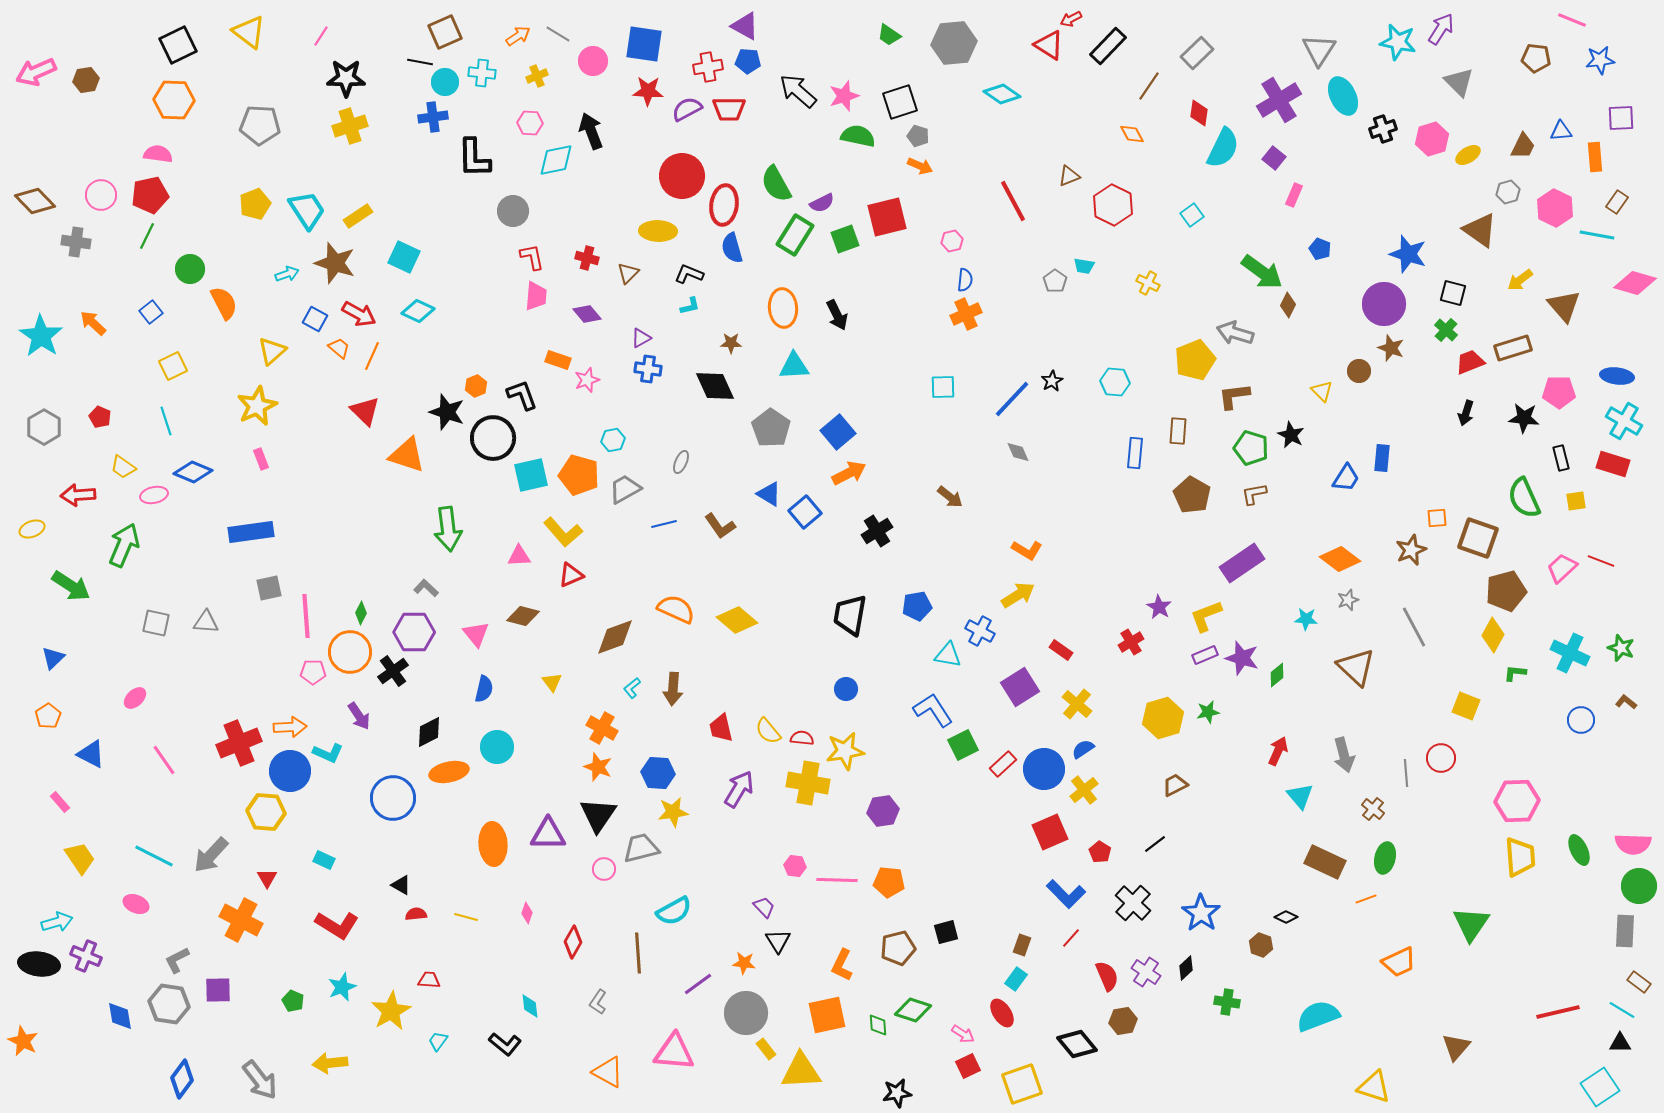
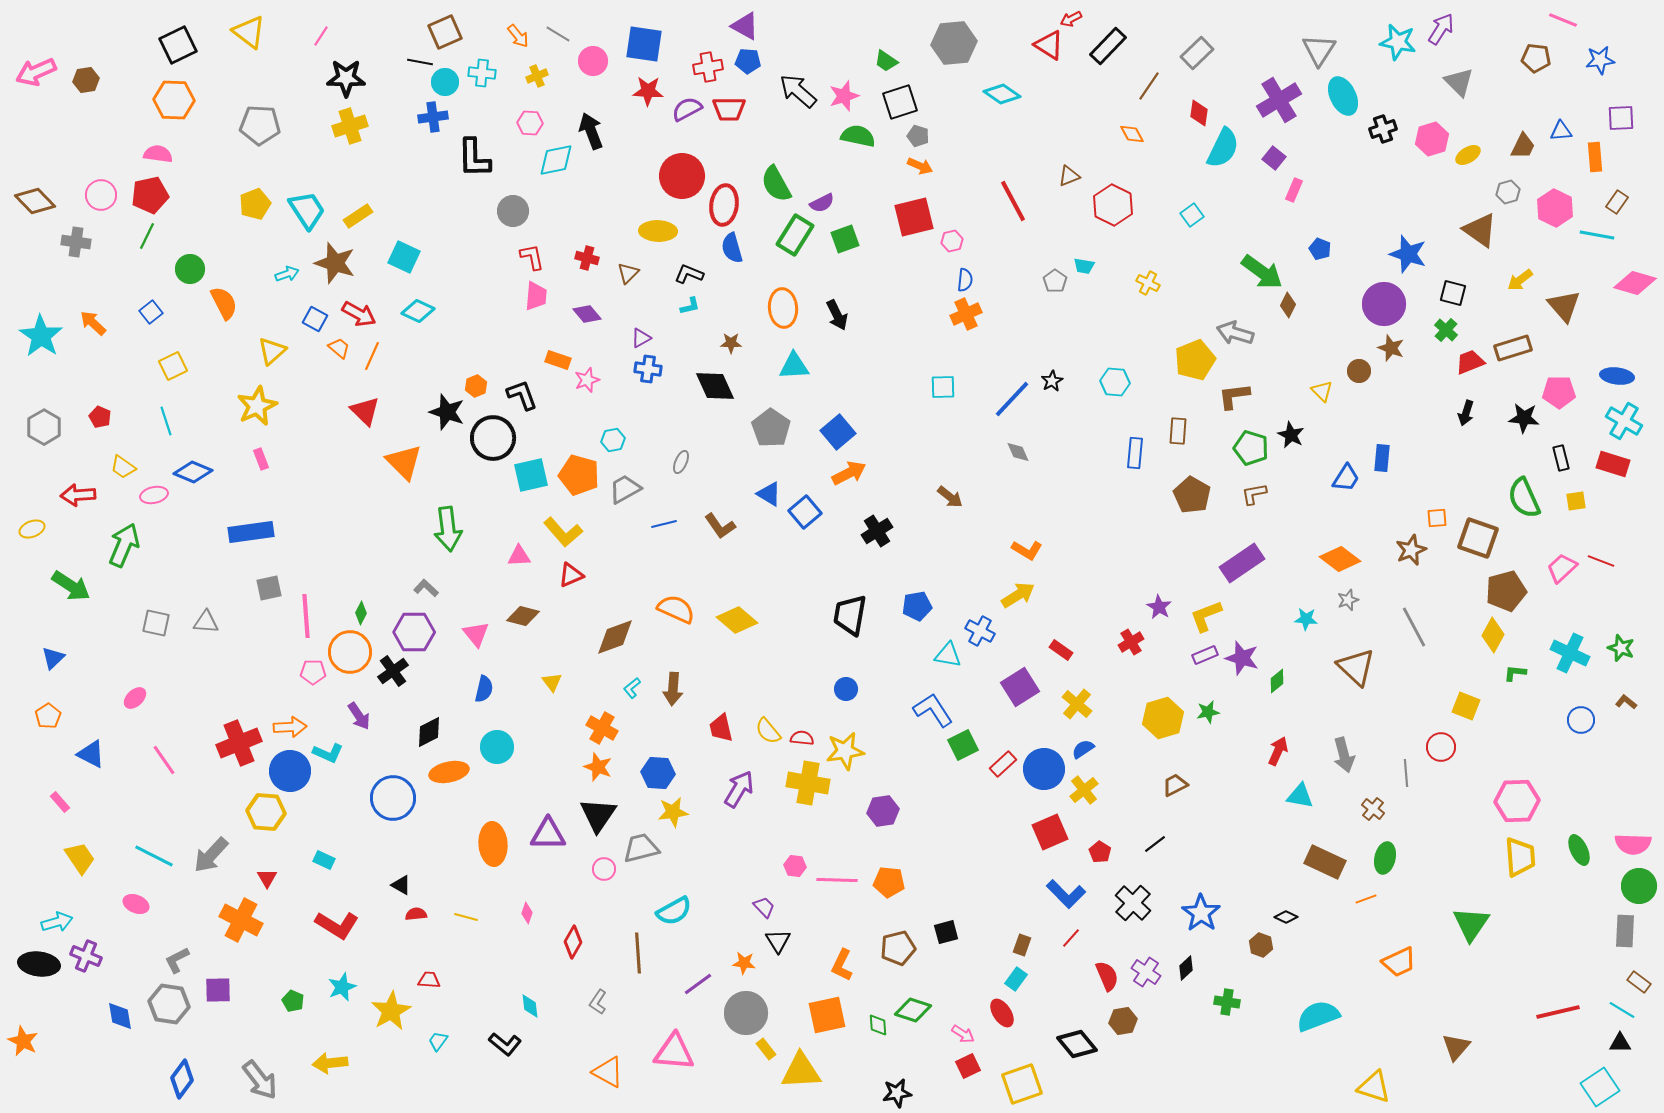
pink line at (1572, 20): moved 9 px left
green trapezoid at (889, 35): moved 3 px left, 26 px down
orange arrow at (518, 36): rotated 85 degrees clockwise
pink rectangle at (1294, 195): moved 5 px up
red square at (887, 217): moved 27 px right
orange triangle at (407, 455): moved 3 px left, 7 px down; rotated 27 degrees clockwise
green diamond at (1277, 675): moved 6 px down
red circle at (1441, 758): moved 11 px up
cyan triangle at (1300, 796): rotated 40 degrees counterclockwise
